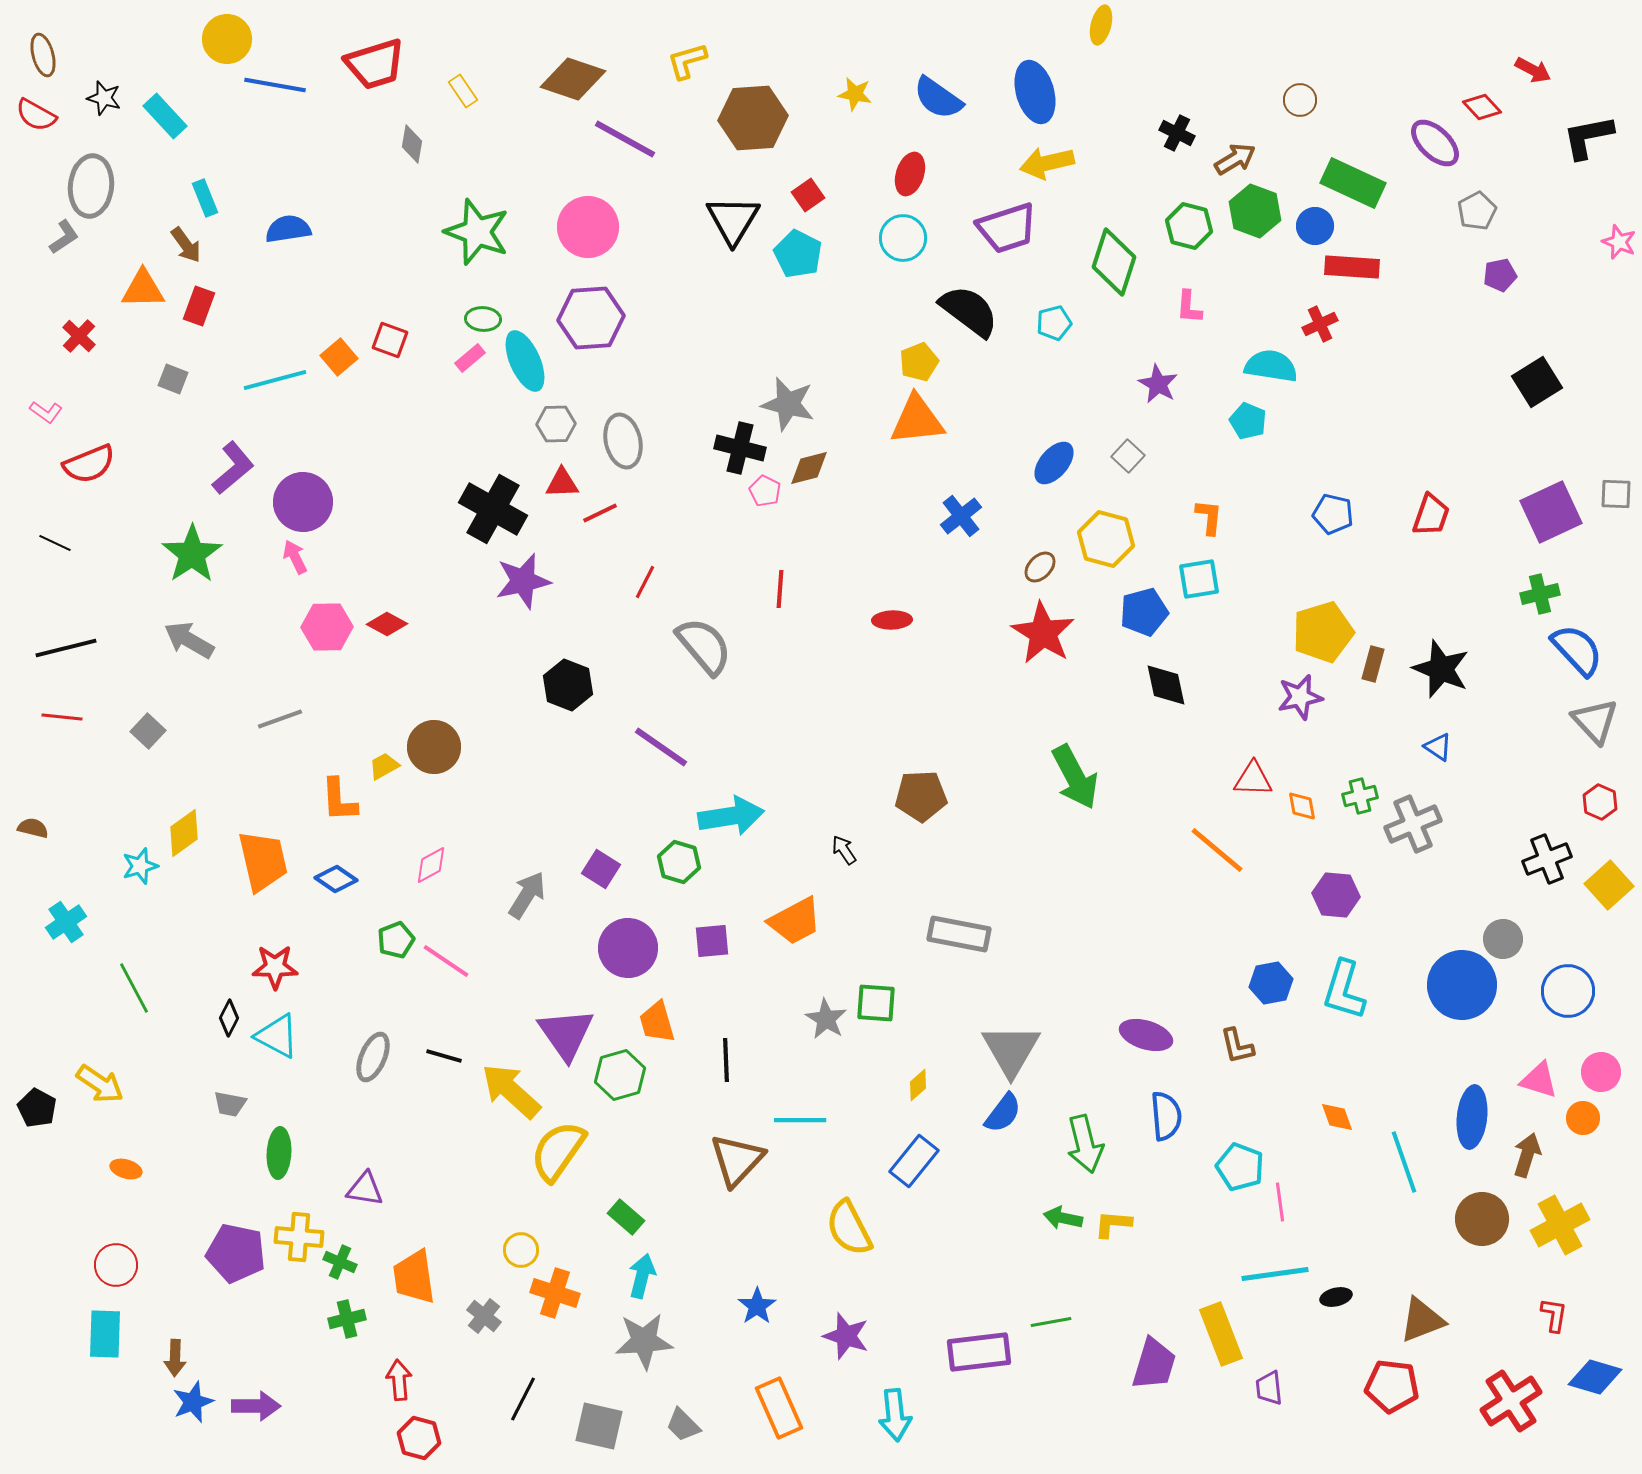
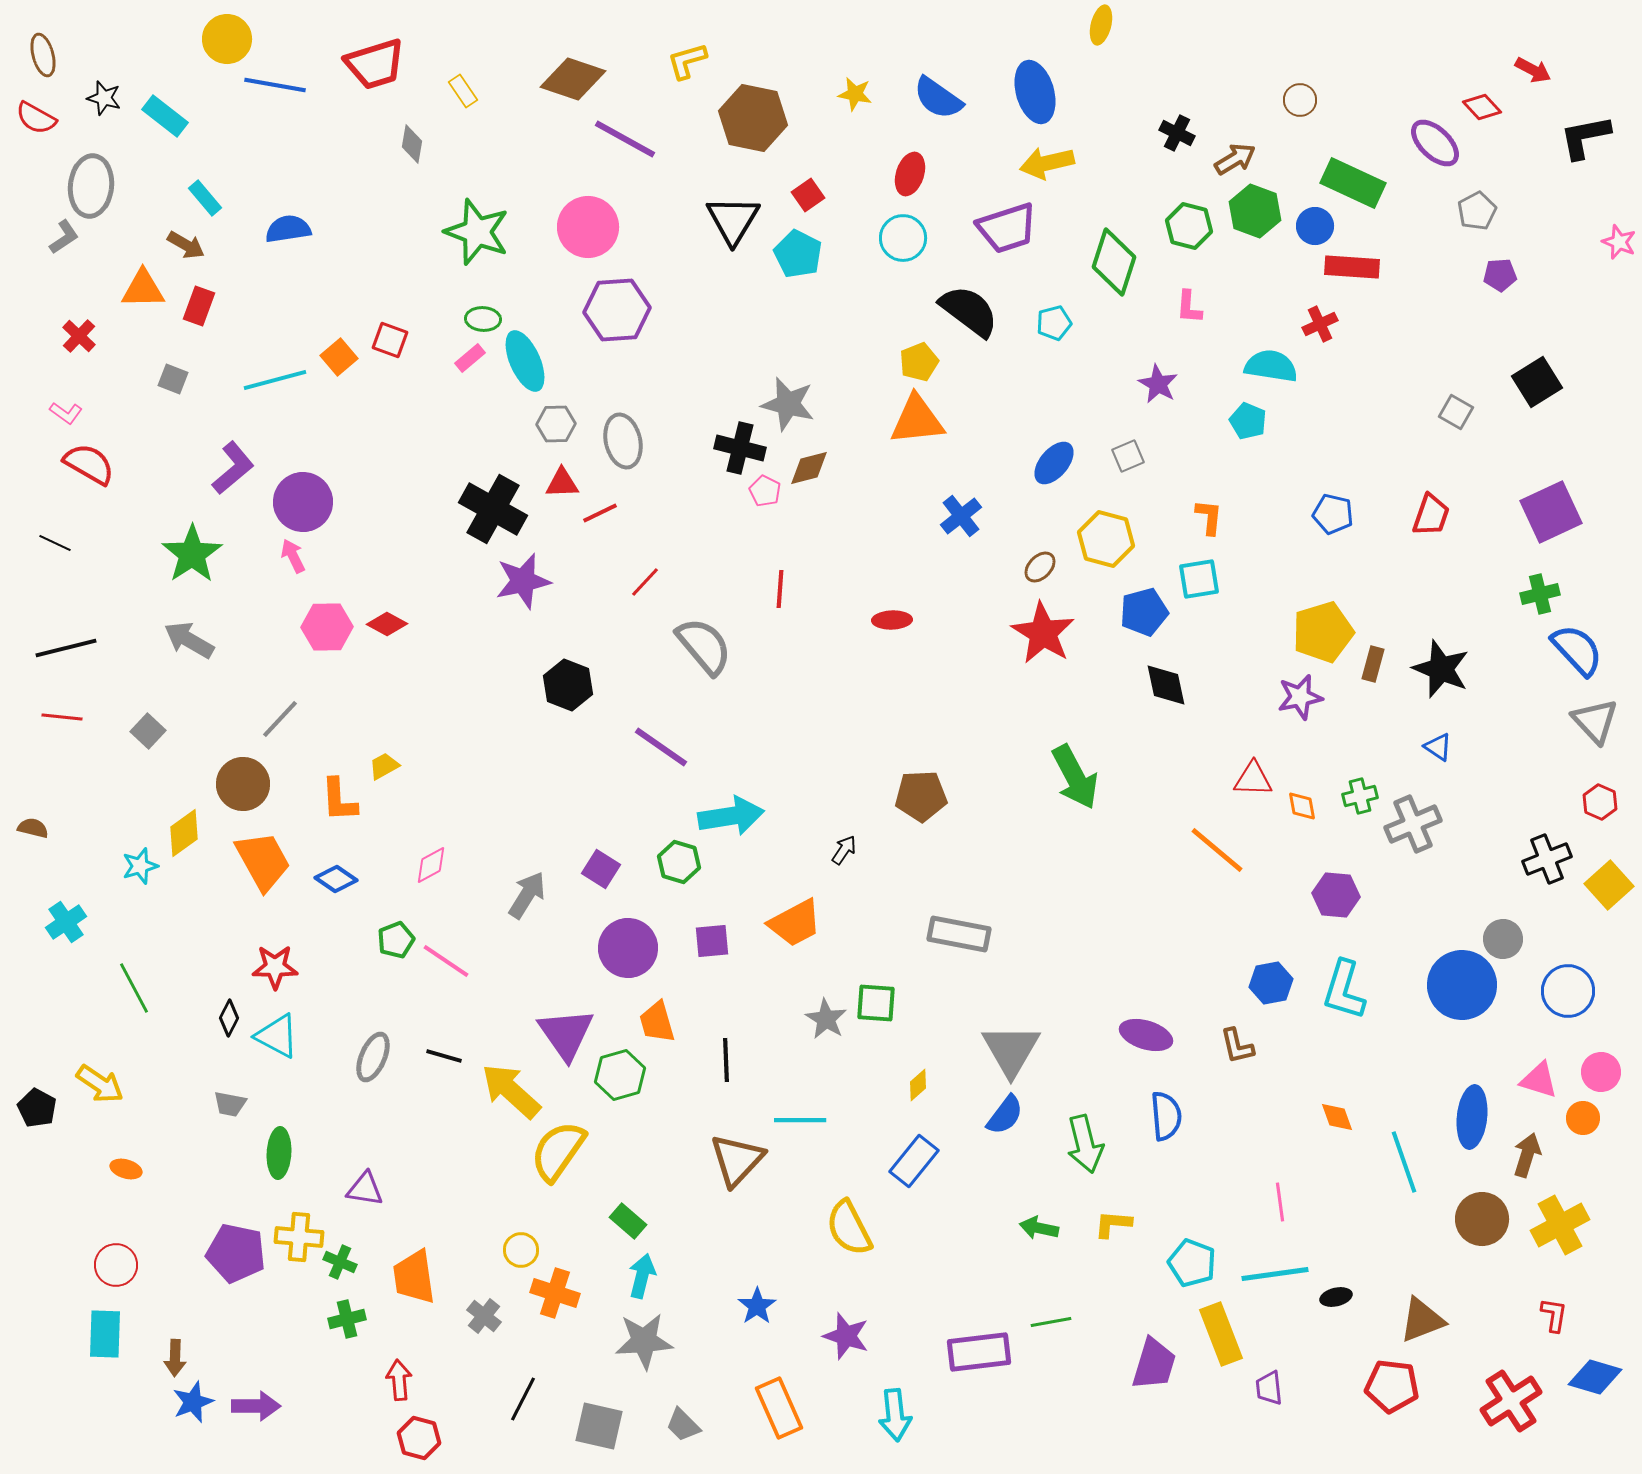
red semicircle at (36, 115): moved 3 px down
cyan rectangle at (165, 116): rotated 9 degrees counterclockwise
brown hexagon at (753, 118): rotated 16 degrees clockwise
black L-shape at (1588, 137): moved 3 px left
cyan rectangle at (205, 198): rotated 18 degrees counterclockwise
brown arrow at (186, 245): rotated 24 degrees counterclockwise
purple pentagon at (1500, 275): rotated 8 degrees clockwise
purple hexagon at (591, 318): moved 26 px right, 8 px up
pink L-shape at (46, 412): moved 20 px right, 1 px down
gray square at (1128, 456): rotated 24 degrees clockwise
red semicircle at (89, 464): rotated 128 degrees counterclockwise
gray square at (1616, 494): moved 160 px left, 82 px up; rotated 28 degrees clockwise
pink arrow at (295, 557): moved 2 px left, 1 px up
red line at (645, 582): rotated 16 degrees clockwise
gray line at (280, 719): rotated 27 degrees counterclockwise
brown circle at (434, 747): moved 191 px left, 37 px down
black arrow at (844, 850): rotated 68 degrees clockwise
orange trapezoid at (263, 861): rotated 16 degrees counterclockwise
orange trapezoid at (795, 921): moved 2 px down
blue semicircle at (1003, 1113): moved 2 px right, 2 px down
cyan pentagon at (1240, 1167): moved 48 px left, 96 px down
green rectangle at (626, 1217): moved 2 px right, 4 px down
green arrow at (1063, 1218): moved 24 px left, 10 px down
